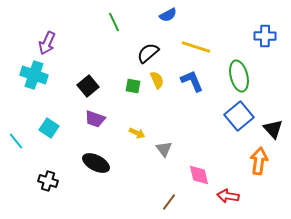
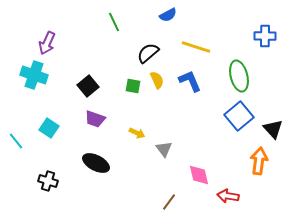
blue L-shape: moved 2 px left
